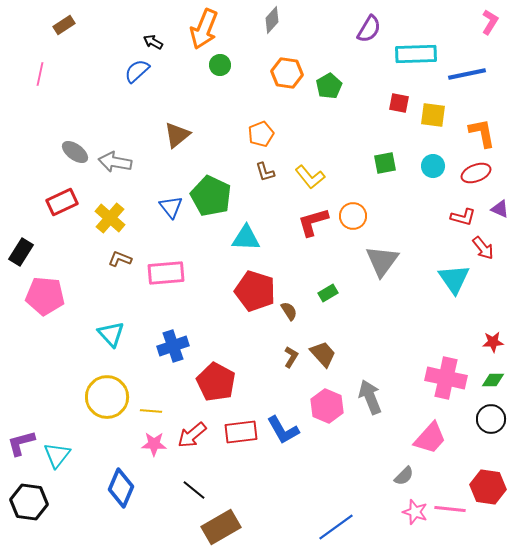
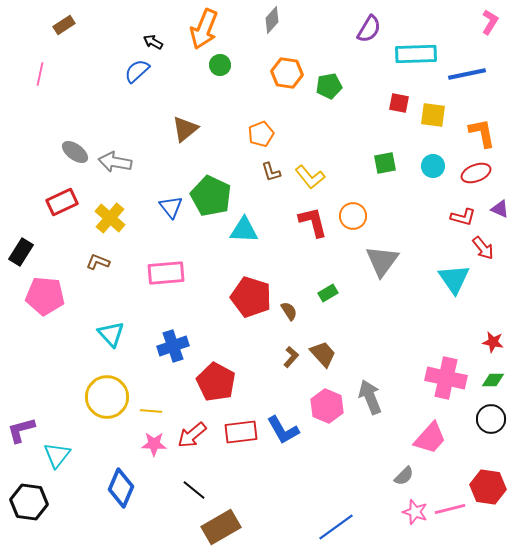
green pentagon at (329, 86): rotated 20 degrees clockwise
brown triangle at (177, 135): moved 8 px right, 6 px up
brown L-shape at (265, 172): moved 6 px right
red L-shape at (313, 222): rotated 92 degrees clockwise
cyan triangle at (246, 238): moved 2 px left, 8 px up
brown L-shape at (120, 259): moved 22 px left, 3 px down
red pentagon at (255, 291): moved 4 px left, 6 px down
red star at (493, 342): rotated 15 degrees clockwise
brown L-shape at (291, 357): rotated 10 degrees clockwise
purple L-shape at (21, 443): moved 13 px up
pink line at (450, 509): rotated 20 degrees counterclockwise
